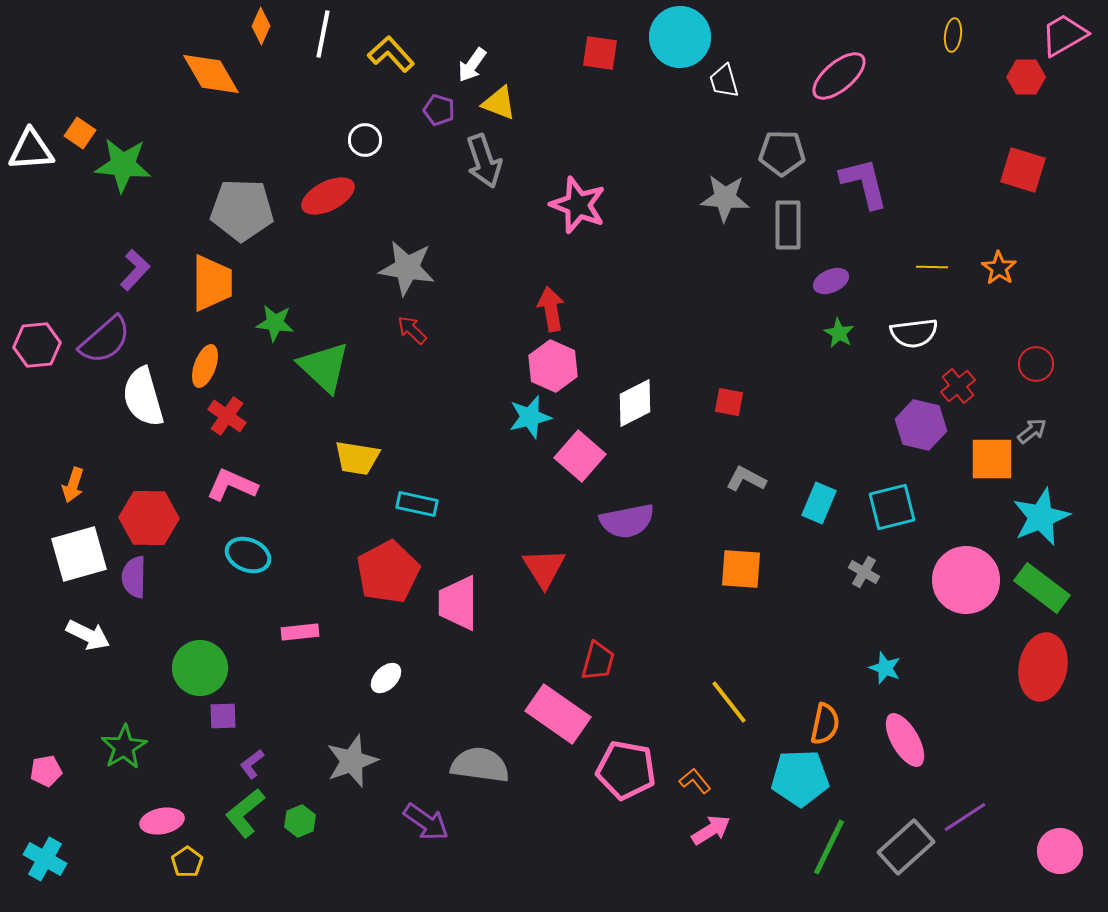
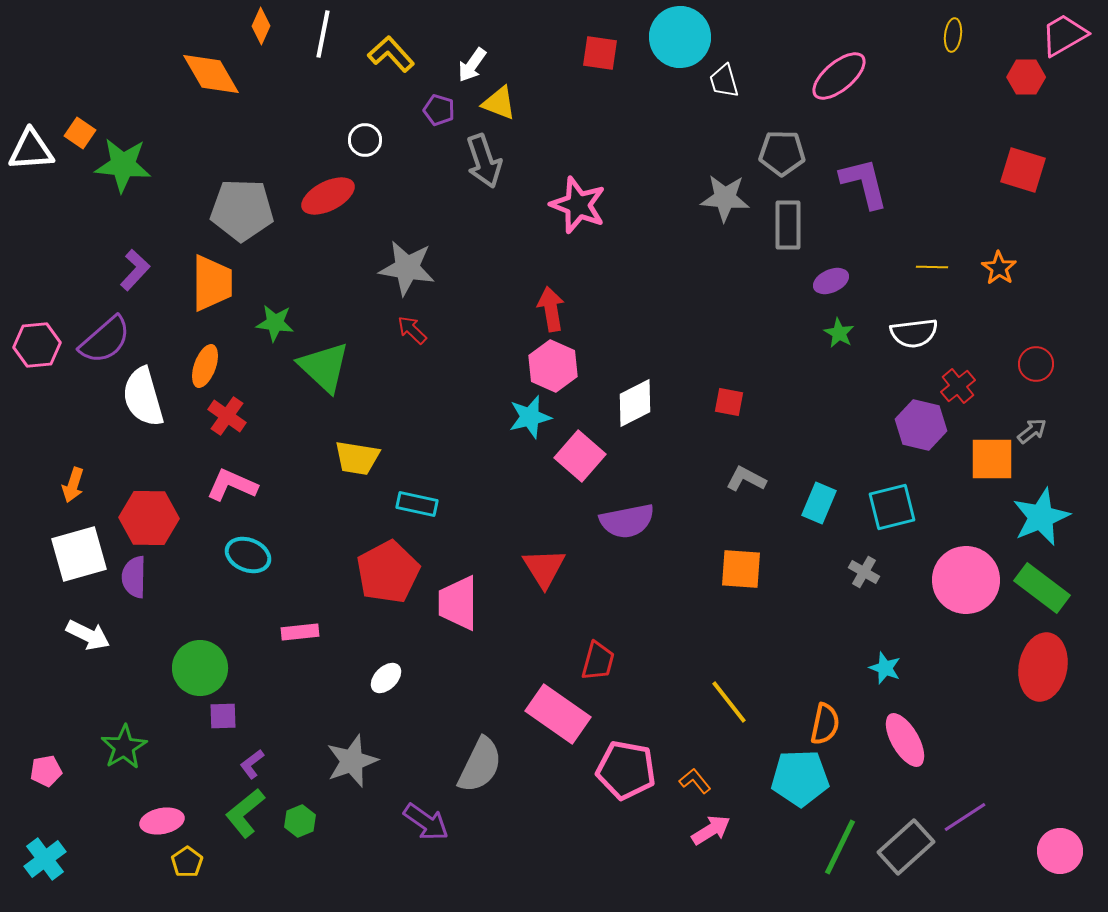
gray semicircle at (480, 765): rotated 108 degrees clockwise
green line at (829, 847): moved 11 px right
cyan cross at (45, 859): rotated 24 degrees clockwise
